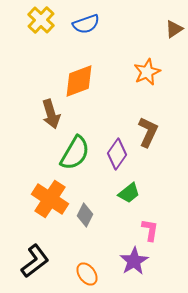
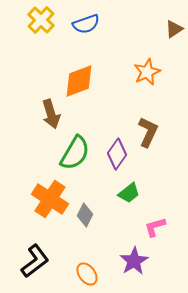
pink L-shape: moved 5 px right, 3 px up; rotated 115 degrees counterclockwise
